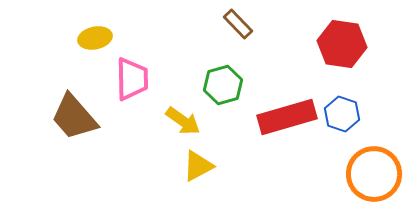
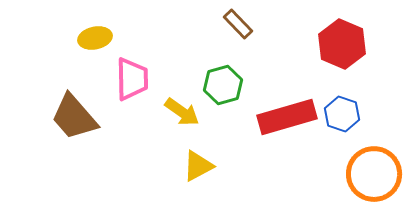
red hexagon: rotated 15 degrees clockwise
yellow arrow: moved 1 px left, 9 px up
